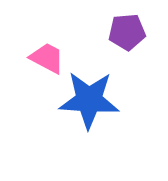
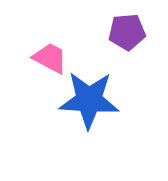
pink trapezoid: moved 3 px right
